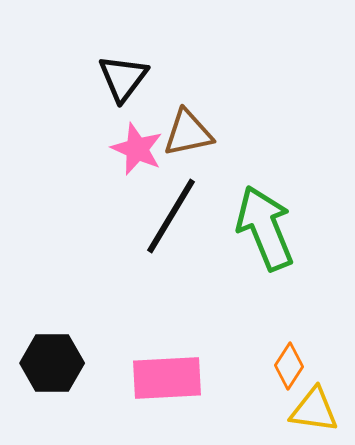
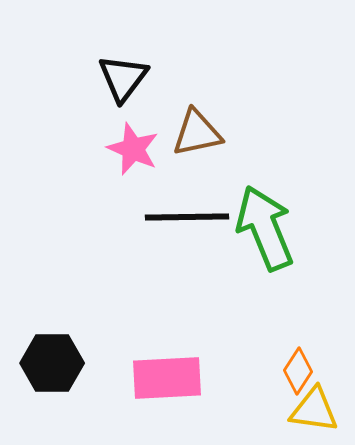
brown triangle: moved 9 px right
pink star: moved 4 px left
black line: moved 16 px right, 1 px down; rotated 58 degrees clockwise
orange diamond: moved 9 px right, 5 px down
